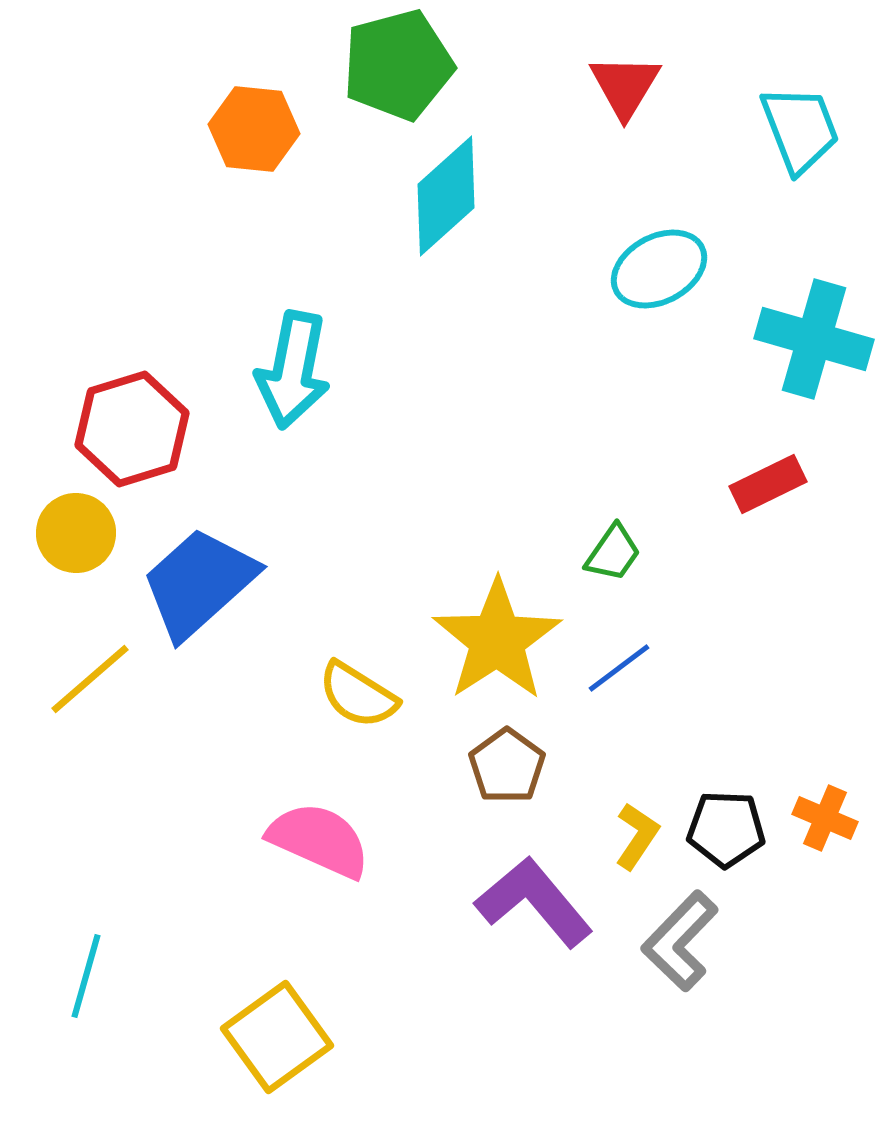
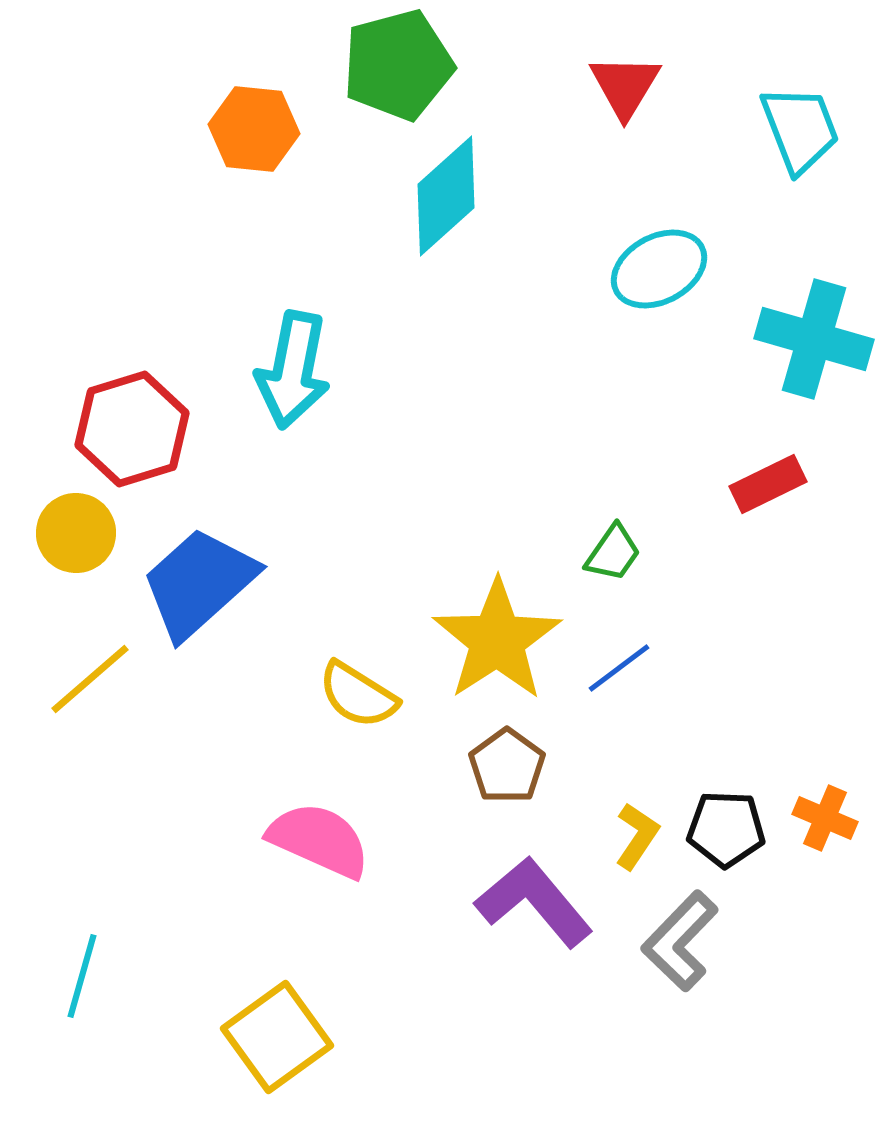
cyan line: moved 4 px left
